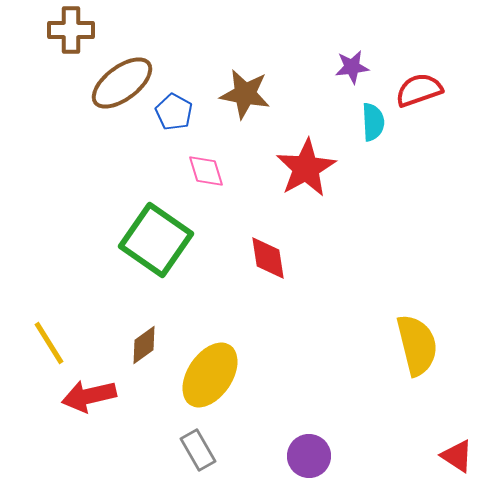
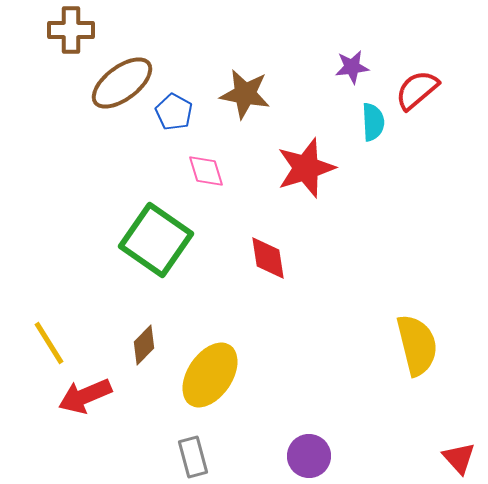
red semicircle: moved 2 px left; rotated 21 degrees counterclockwise
red star: rotated 12 degrees clockwise
brown diamond: rotated 9 degrees counterclockwise
red arrow: moved 4 px left; rotated 10 degrees counterclockwise
gray rectangle: moved 5 px left, 7 px down; rotated 15 degrees clockwise
red triangle: moved 2 px right, 2 px down; rotated 15 degrees clockwise
